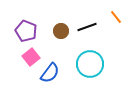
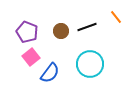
purple pentagon: moved 1 px right, 1 px down
